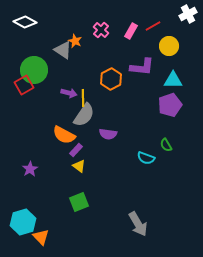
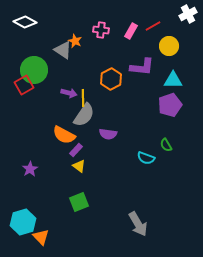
pink cross: rotated 35 degrees counterclockwise
